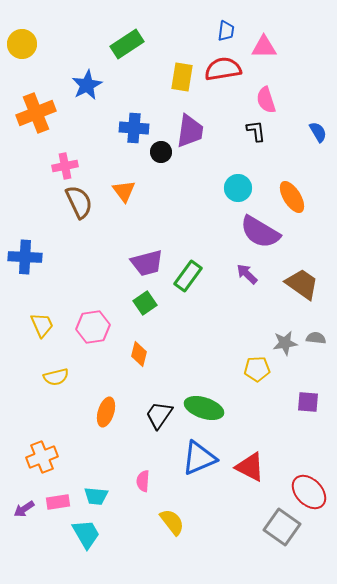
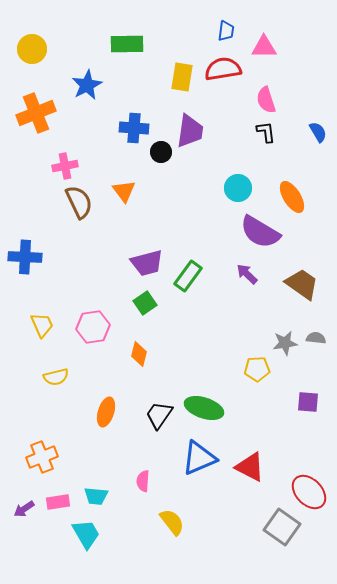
yellow circle at (22, 44): moved 10 px right, 5 px down
green rectangle at (127, 44): rotated 32 degrees clockwise
black L-shape at (256, 131): moved 10 px right, 1 px down
